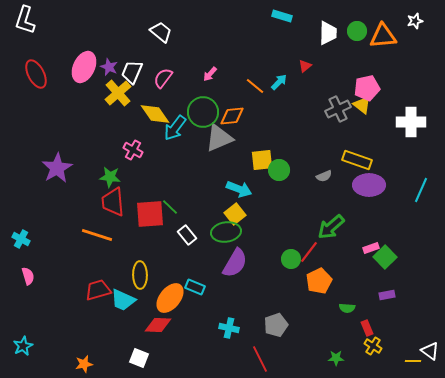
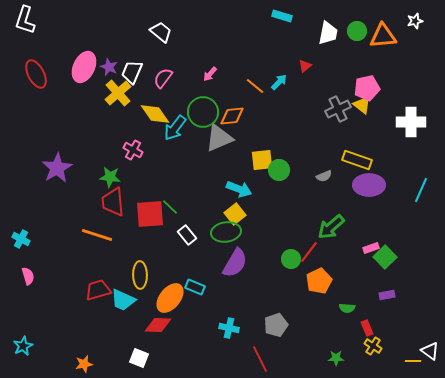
white trapezoid at (328, 33): rotated 10 degrees clockwise
